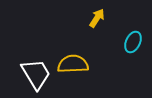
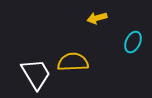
yellow arrow: rotated 138 degrees counterclockwise
yellow semicircle: moved 2 px up
